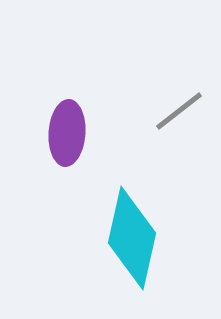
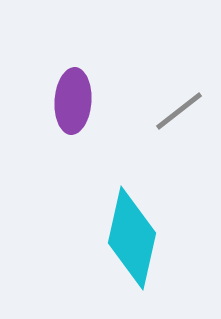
purple ellipse: moved 6 px right, 32 px up
